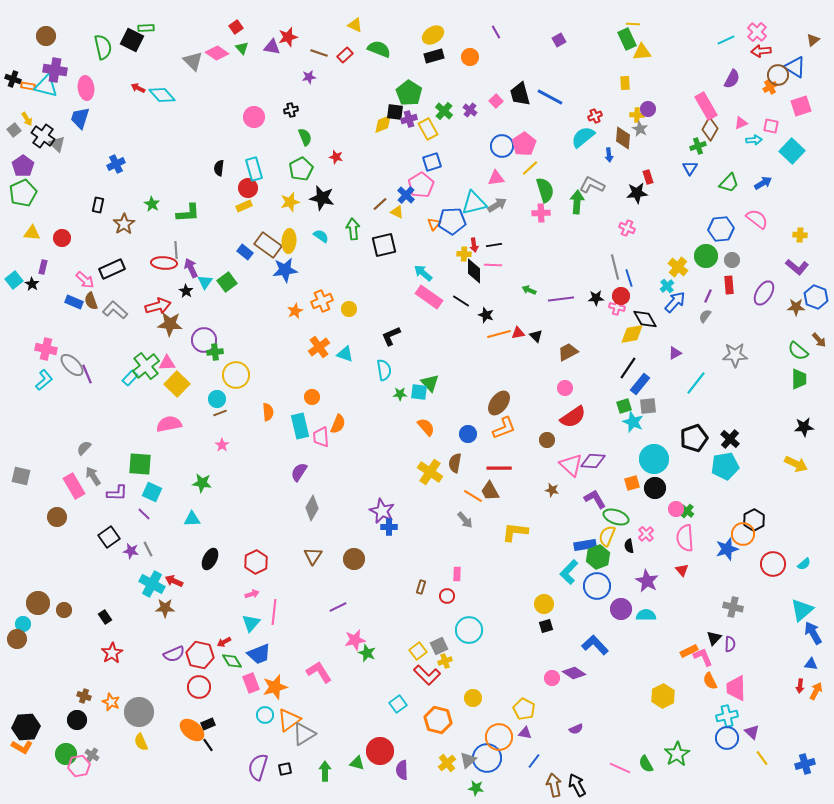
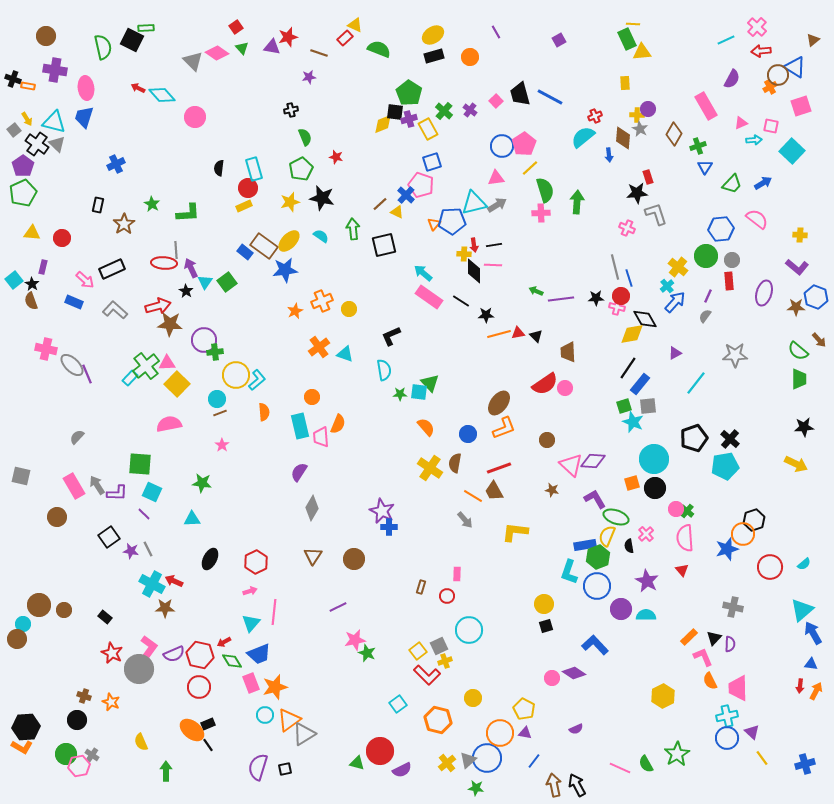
pink cross at (757, 32): moved 5 px up
red rectangle at (345, 55): moved 17 px up
cyan triangle at (46, 86): moved 8 px right, 36 px down
pink circle at (254, 117): moved 59 px left
blue trapezoid at (80, 118): moved 4 px right, 1 px up
brown diamond at (710, 129): moved 36 px left, 5 px down
black cross at (43, 136): moved 6 px left, 8 px down
blue triangle at (690, 168): moved 15 px right, 1 px up
green trapezoid at (729, 183): moved 3 px right, 1 px down
pink pentagon at (421, 185): rotated 20 degrees counterclockwise
gray L-shape at (592, 185): moved 64 px right, 29 px down; rotated 45 degrees clockwise
yellow ellipse at (289, 241): rotated 40 degrees clockwise
brown rectangle at (268, 245): moved 4 px left, 1 px down
red rectangle at (729, 285): moved 4 px up
green arrow at (529, 290): moved 7 px right, 1 px down
purple ellipse at (764, 293): rotated 15 degrees counterclockwise
brown semicircle at (91, 301): moved 60 px left
black star at (486, 315): rotated 21 degrees counterclockwise
brown trapezoid at (568, 352): rotated 65 degrees counterclockwise
cyan L-shape at (44, 380): moved 213 px right
orange semicircle at (268, 412): moved 4 px left
red semicircle at (573, 417): moved 28 px left, 33 px up
gray semicircle at (84, 448): moved 7 px left, 11 px up
red line at (499, 468): rotated 20 degrees counterclockwise
yellow cross at (430, 472): moved 4 px up
gray arrow at (93, 476): moved 4 px right, 9 px down
brown trapezoid at (490, 491): moved 4 px right
black hexagon at (754, 520): rotated 10 degrees clockwise
red circle at (773, 564): moved 3 px left, 3 px down
cyan L-shape at (569, 572): rotated 25 degrees counterclockwise
pink arrow at (252, 594): moved 2 px left, 3 px up
brown circle at (38, 603): moved 1 px right, 2 px down
black rectangle at (105, 617): rotated 16 degrees counterclockwise
orange rectangle at (689, 651): moved 14 px up; rotated 18 degrees counterclockwise
red star at (112, 653): rotated 15 degrees counterclockwise
pink L-shape at (319, 672): moved 171 px left, 23 px up; rotated 68 degrees clockwise
pink trapezoid at (736, 688): moved 2 px right
gray circle at (139, 712): moved 43 px up
orange circle at (499, 737): moved 1 px right, 4 px up
purple semicircle at (402, 770): rotated 114 degrees counterclockwise
green arrow at (325, 771): moved 159 px left
